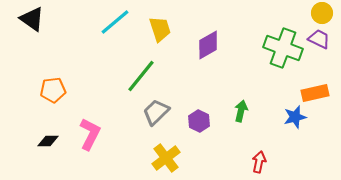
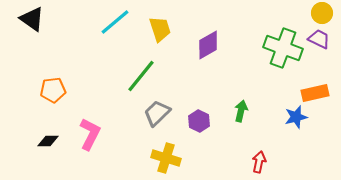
gray trapezoid: moved 1 px right, 1 px down
blue star: moved 1 px right
yellow cross: rotated 36 degrees counterclockwise
